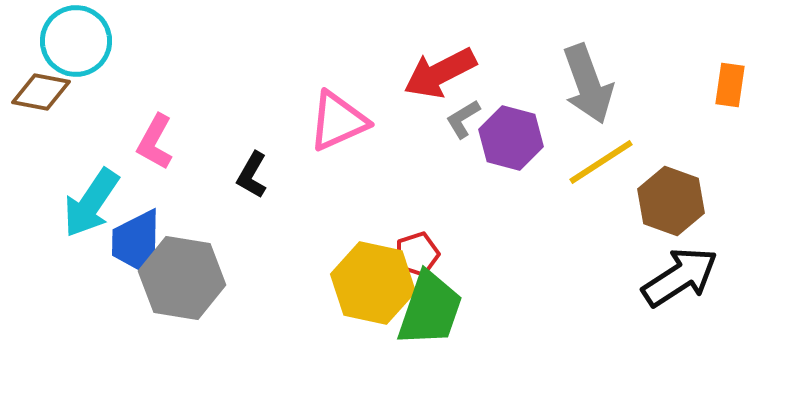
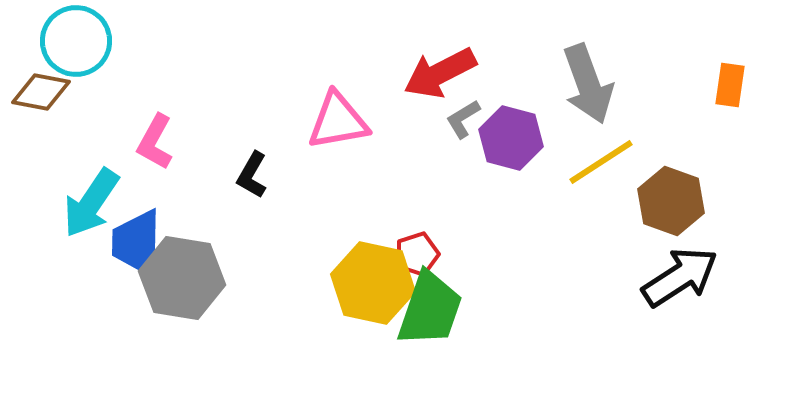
pink triangle: rotated 14 degrees clockwise
